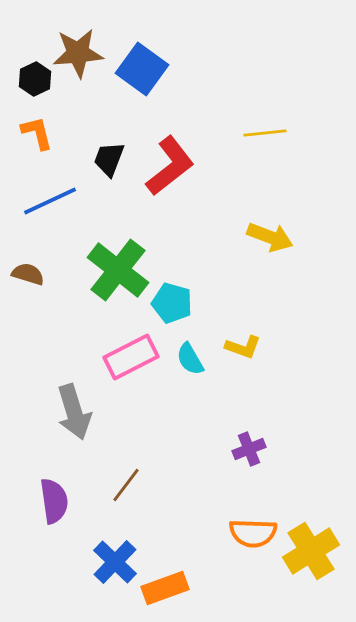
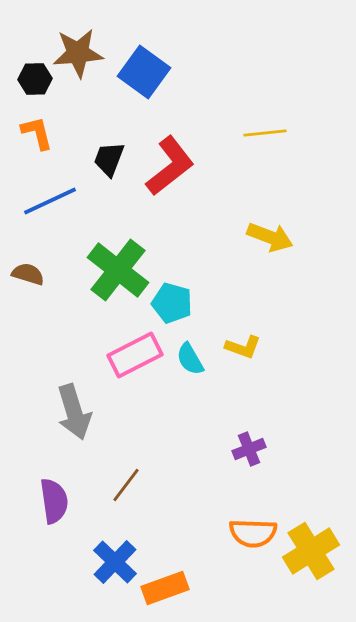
blue square: moved 2 px right, 3 px down
black hexagon: rotated 24 degrees clockwise
pink rectangle: moved 4 px right, 2 px up
